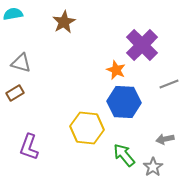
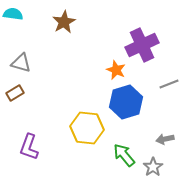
cyan semicircle: rotated 18 degrees clockwise
purple cross: rotated 20 degrees clockwise
blue hexagon: moved 2 px right; rotated 20 degrees counterclockwise
